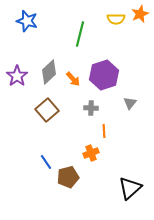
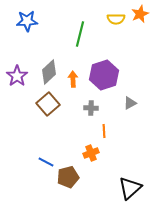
blue star: rotated 20 degrees counterclockwise
orange arrow: rotated 140 degrees counterclockwise
gray triangle: rotated 24 degrees clockwise
brown square: moved 1 px right, 6 px up
blue line: rotated 28 degrees counterclockwise
